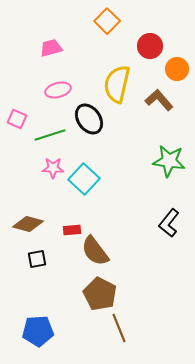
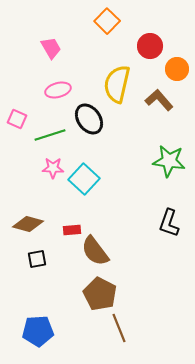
pink trapezoid: rotated 75 degrees clockwise
black L-shape: rotated 20 degrees counterclockwise
